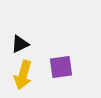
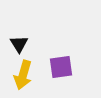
black triangle: moved 1 px left; rotated 36 degrees counterclockwise
